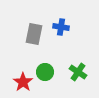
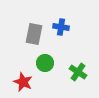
green circle: moved 9 px up
red star: rotated 12 degrees counterclockwise
